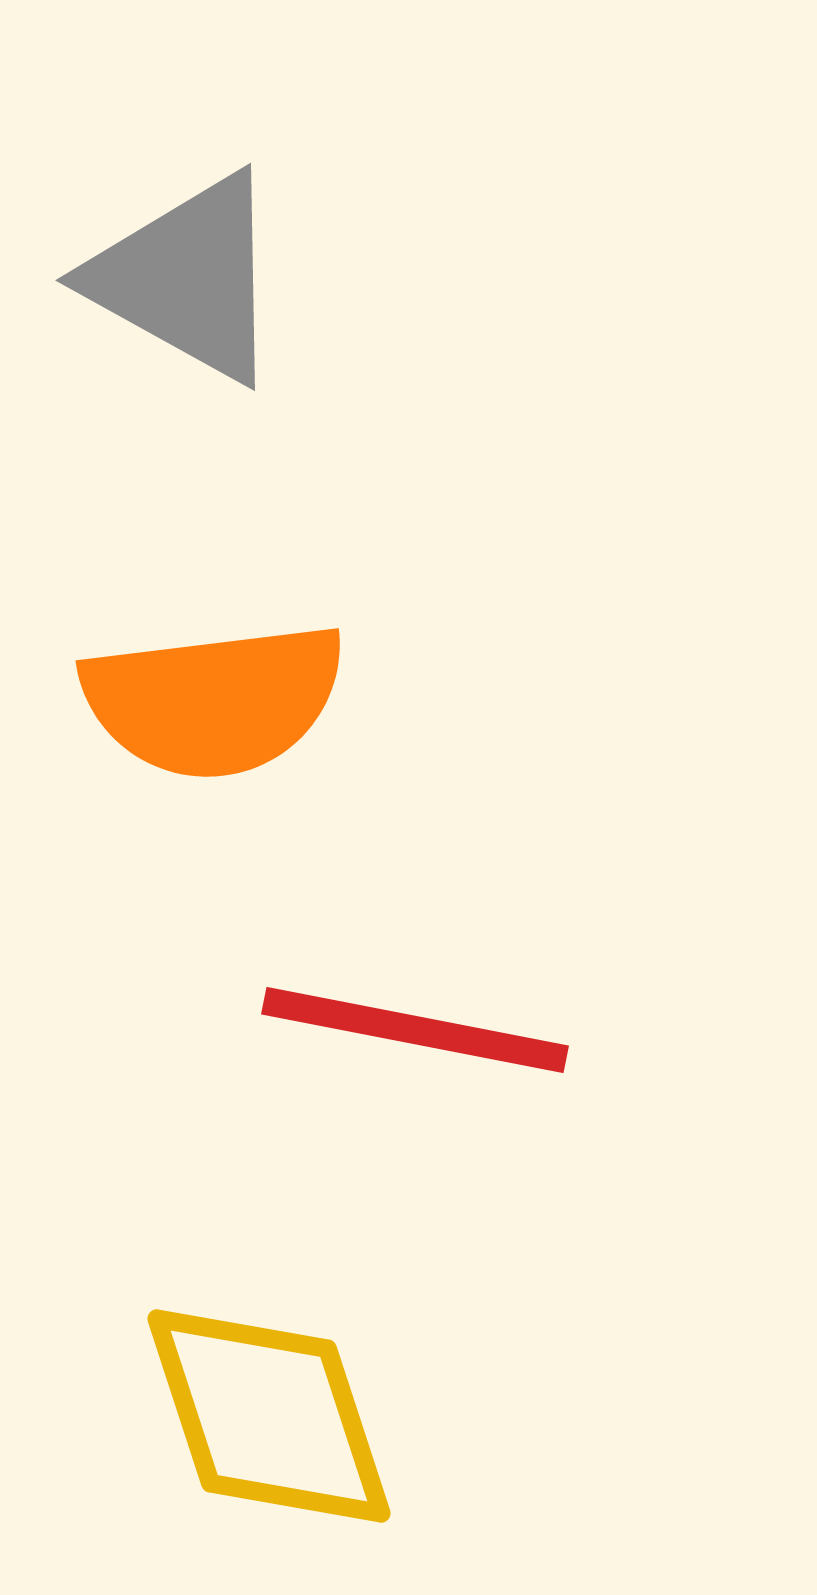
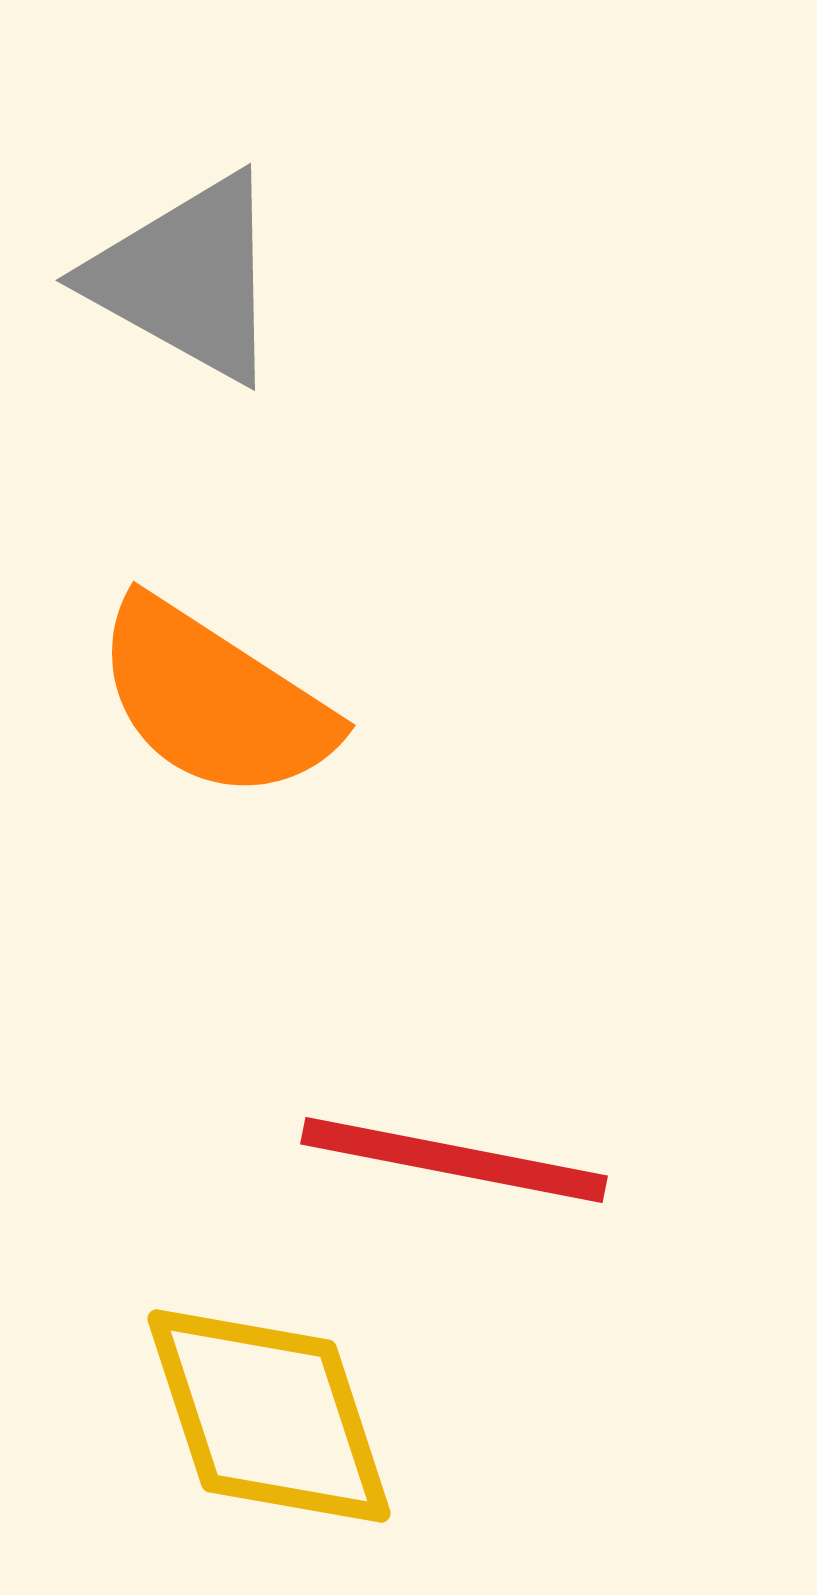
orange semicircle: rotated 40 degrees clockwise
red line: moved 39 px right, 130 px down
